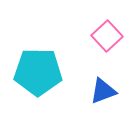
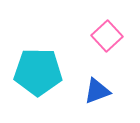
blue triangle: moved 6 px left
